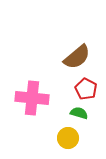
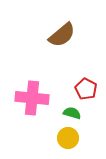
brown semicircle: moved 15 px left, 22 px up
green semicircle: moved 7 px left
